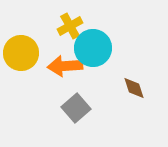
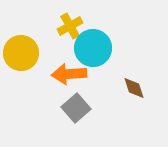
orange arrow: moved 4 px right, 8 px down
